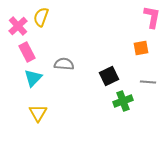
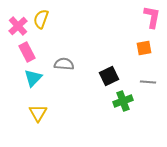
yellow semicircle: moved 2 px down
orange square: moved 3 px right
